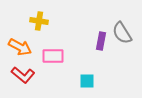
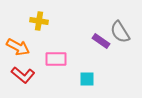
gray semicircle: moved 2 px left, 1 px up
purple rectangle: rotated 66 degrees counterclockwise
orange arrow: moved 2 px left
pink rectangle: moved 3 px right, 3 px down
cyan square: moved 2 px up
